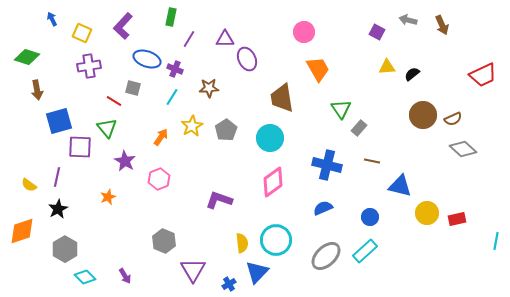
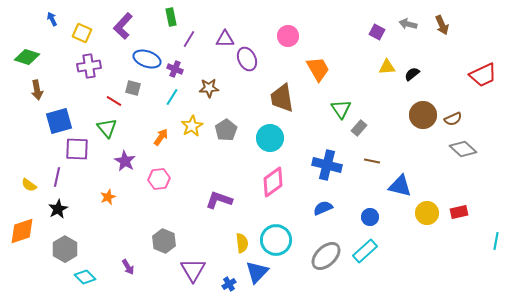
green rectangle at (171, 17): rotated 24 degrees counterclockwise
gray arrow at (408, 20): moved 4 px down
pink circle at (304, 32): moved 16 px left, 4 px down
purple square at (80, 147): moved 3 px left, 2 px down
pink hexagon at (159, 179): rotated 15 degrees clockwise
red rectangle at (457, 219): moved 2 px right, 7 px up
purple arrow at (125, 276): moved 3 px right, 9 px up
